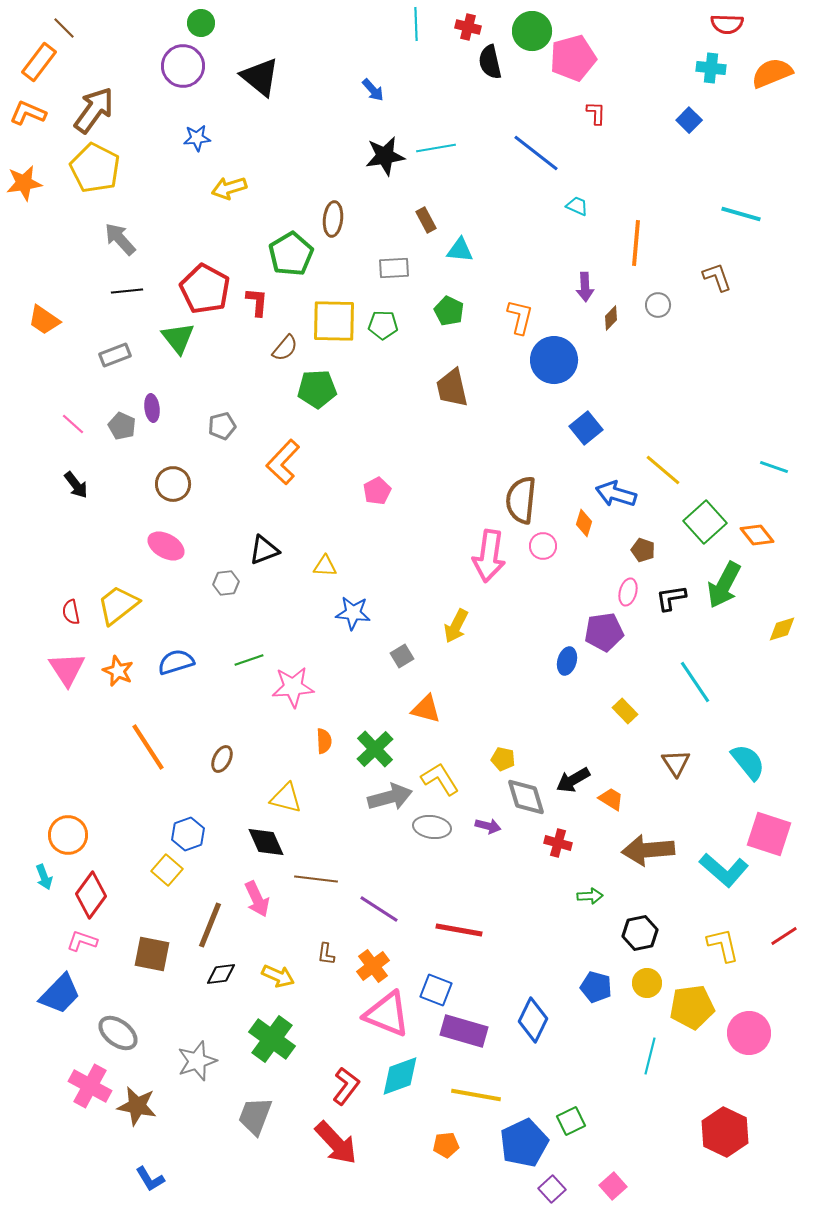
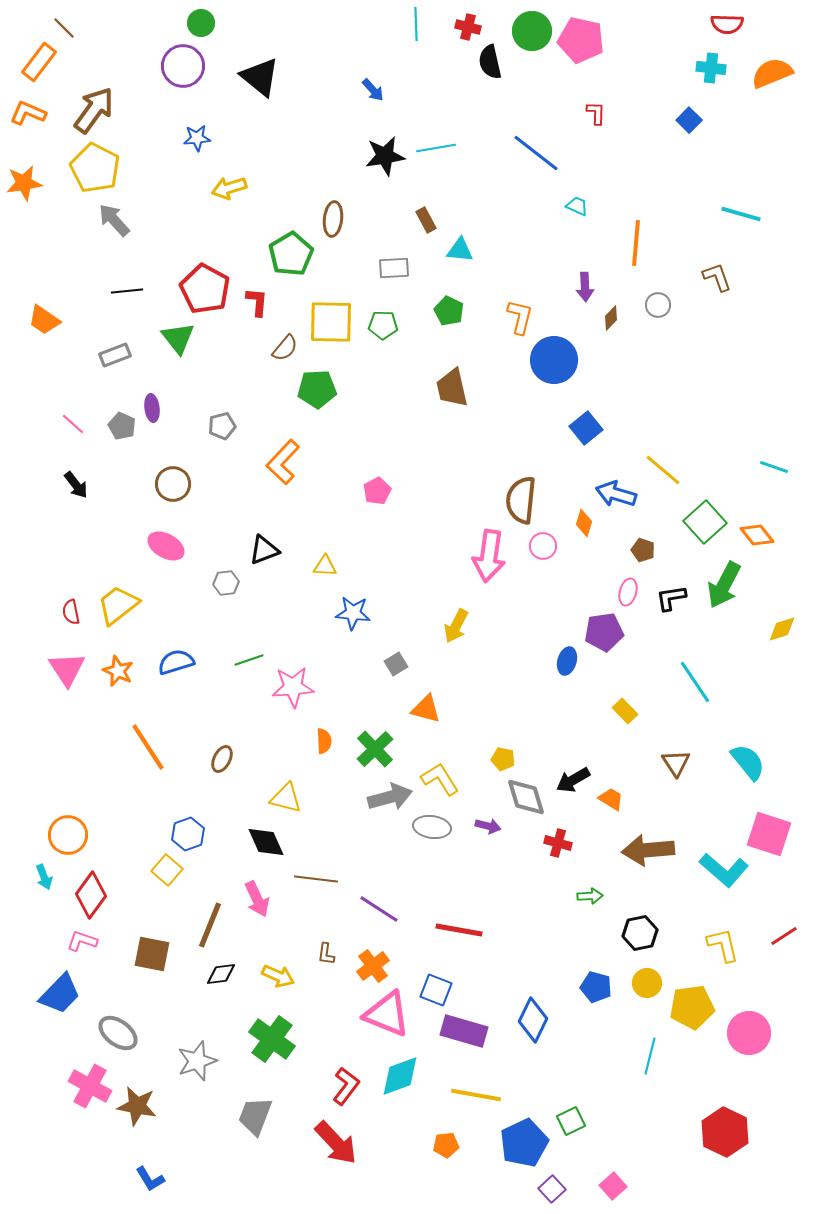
pink pentagon at (573, 58): moved 8 px right, 18 px up; rotated 27 degrees clockwise
gray arrow at (120, 239): moved 6 px left, 19 px up
yellow square at (334, 321): moved 3 px left, 1 px down
gray square at (402, 656): moved 6 px left, 8 px down
